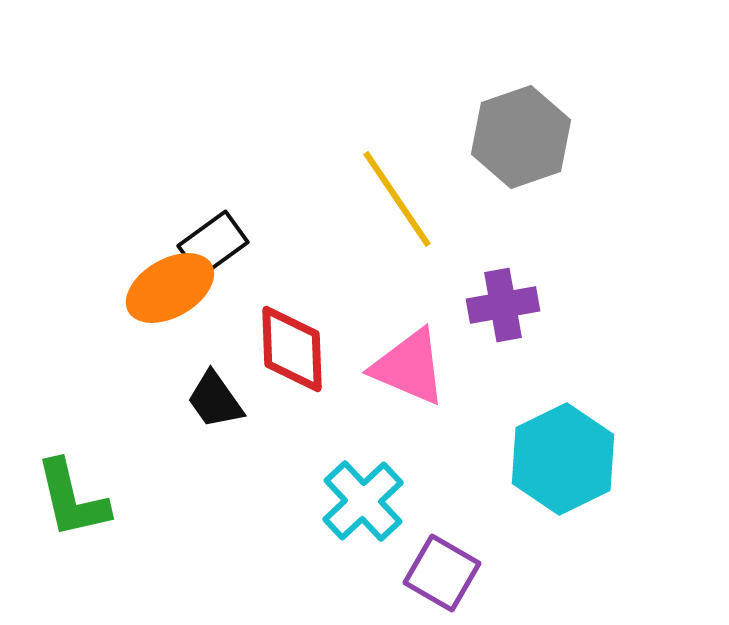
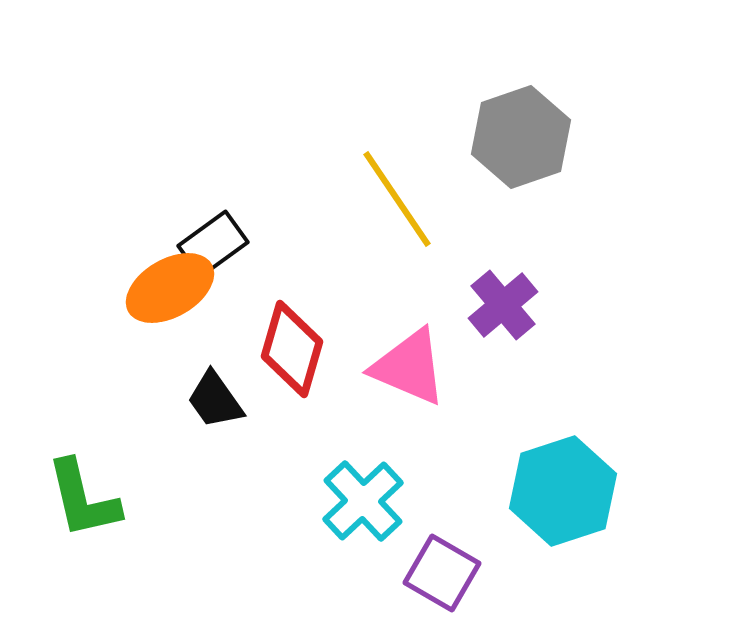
purple cross: rotated 30 degrees counterclockwise
red diamond: rotated 18 degrees clockwise
cyan hexagon: moved 32 px down; rotated 8 degrees clockwise
green L-shape: moved 11 px right
